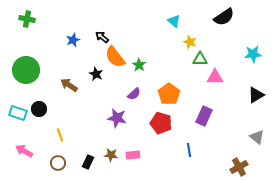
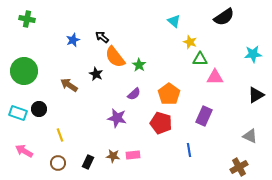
green circle: moved 2 px left, 1 px down
gray triangle: moved 7 px left, 1 px up; rotated 14 degrees counterclockwise
brown star: moved 2 px right, 1 px down
